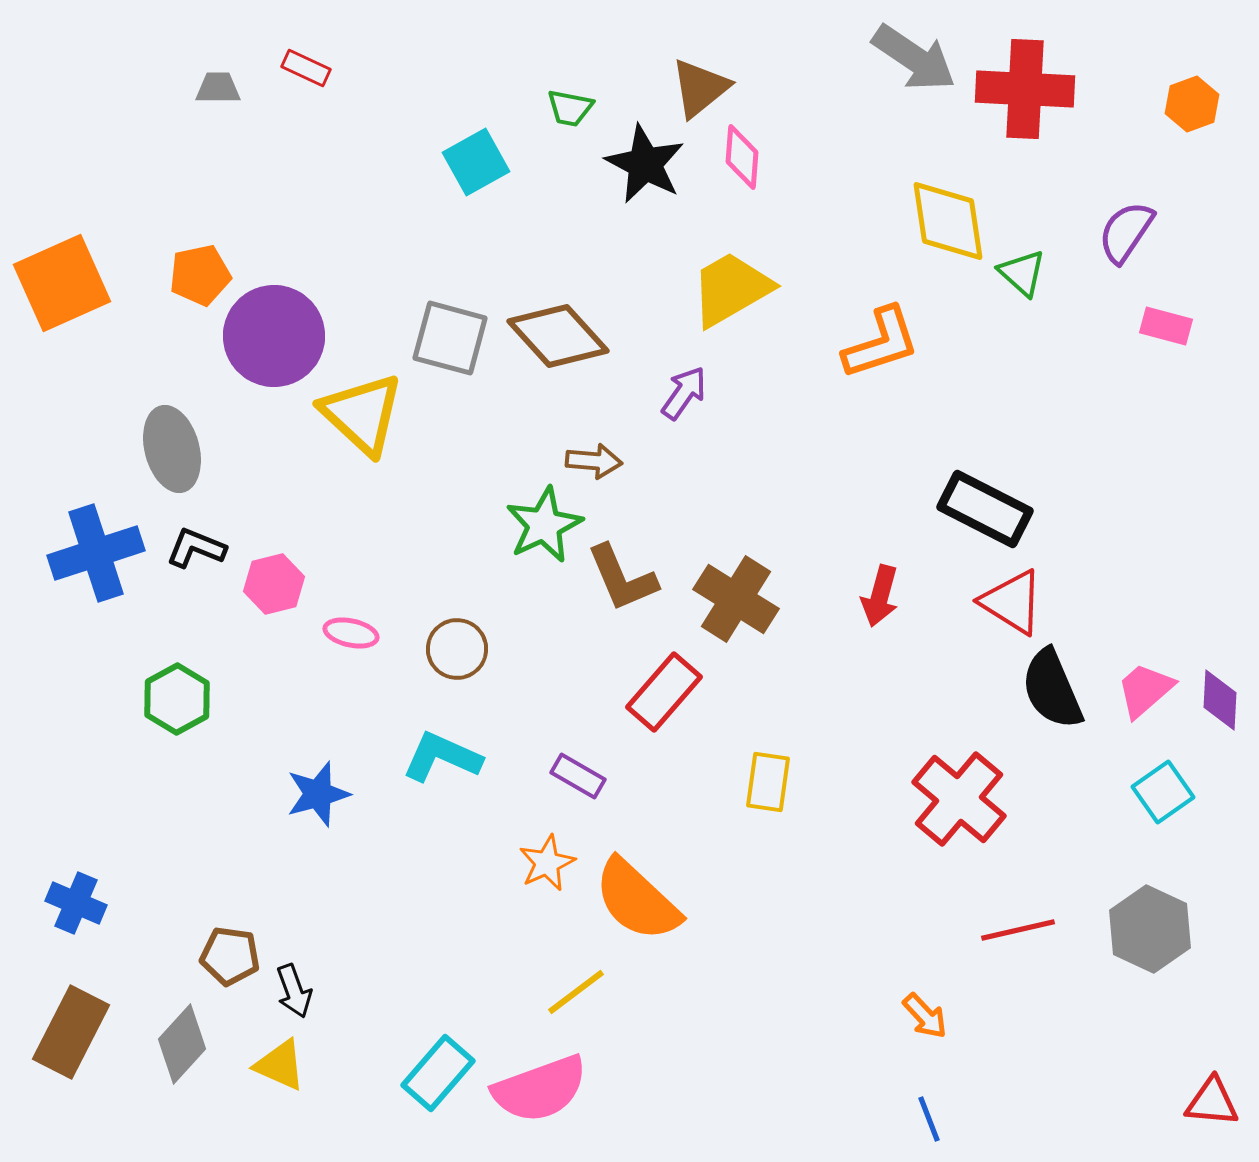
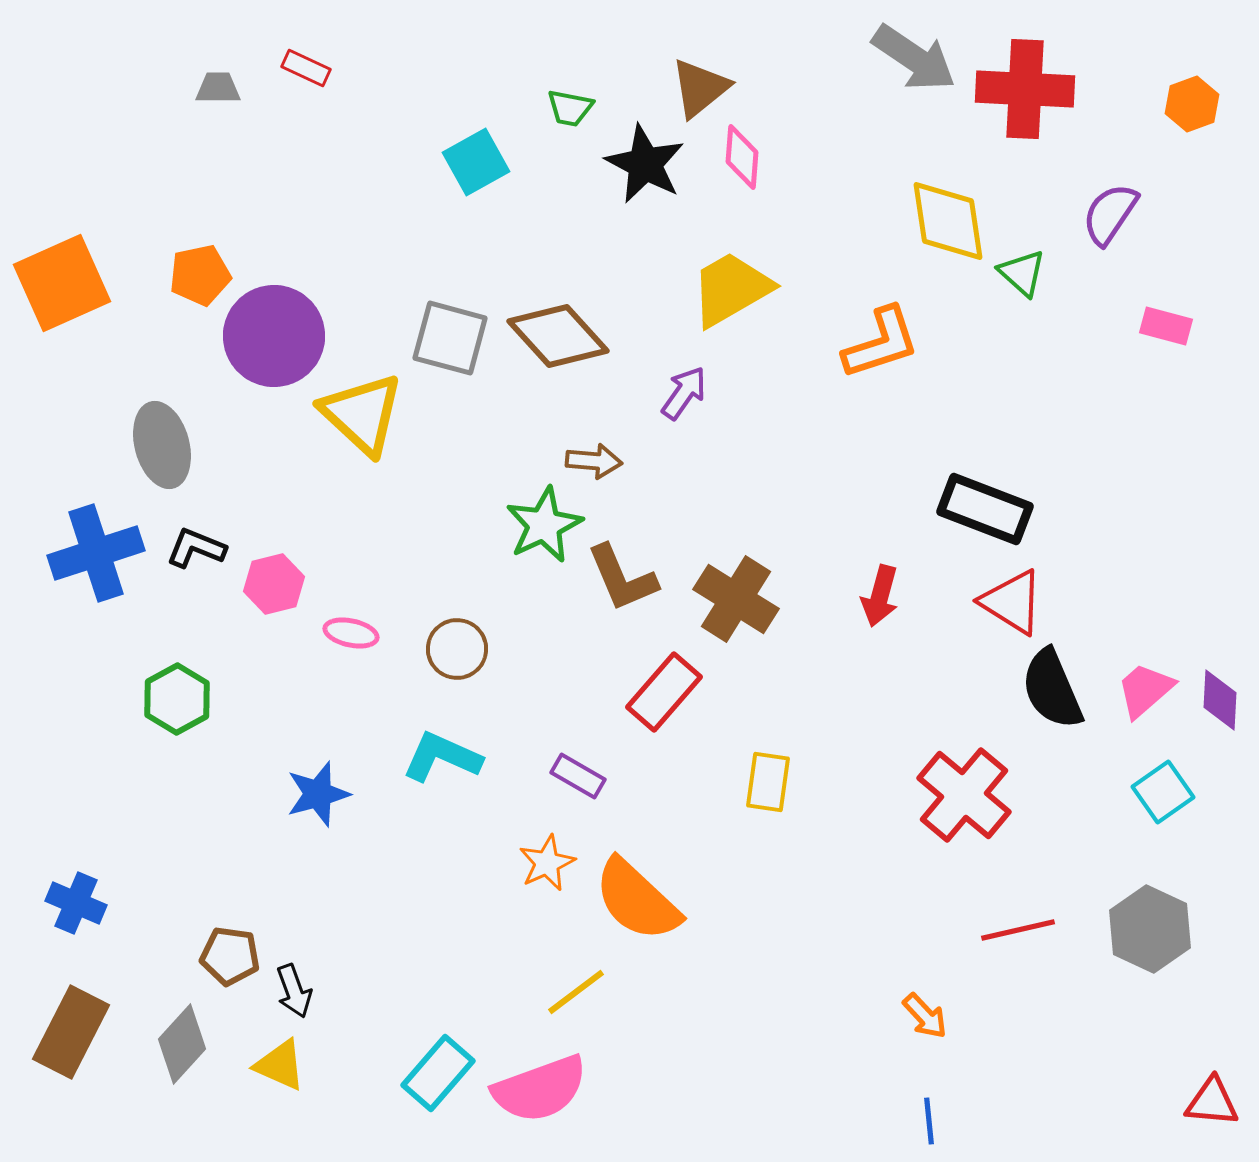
purple semicircle at (1126, 232): moved 16 px left, 18 px up
gray ellipse at (172, 449): moved 10 px left, 4 px up
black rectangle at (985, 509): rotated 6 degrees counterclockwise
red cross at (959, 799): moved 5 px right, 4 px up
blue line at (929, 1119): moved 2 px down; rotated 15 degrees clockwise
